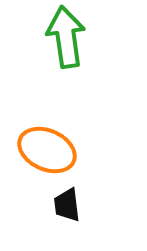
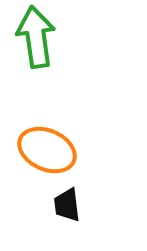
green arrow: moved 30 px left
